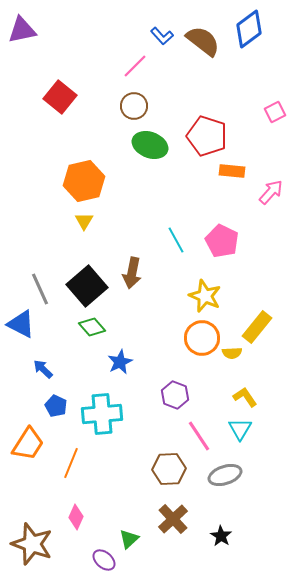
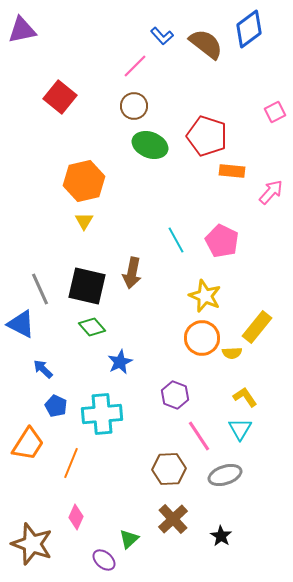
brown semicircle at (203, 41): moved 3 px right, 3 px down
black square at (87, 286): rotated 36 degrees counterclockwise
